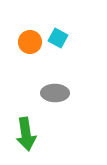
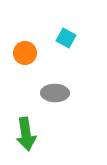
cyan square: moved 8 px right
orange circle: moved 5 px left, 11 px down
